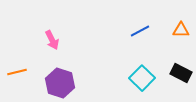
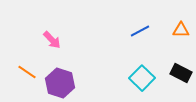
pink arrow: rotated 18 degrees counterclockwise
orange line: moved 10 px right; rotated 48 degrees clockwise
